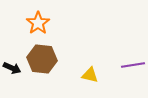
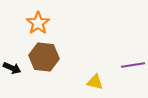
brown hexagon: moved 2 px right, 2 px up
yellow triangle: moved 5 px right, 7 px down
